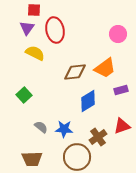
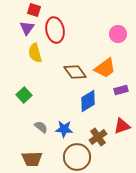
red square: rotated 16 degrees clockwise
yellow semicircle: rotated 132 degrees counterclockwise
brown diamond: rotated 60 degrees clockwise
